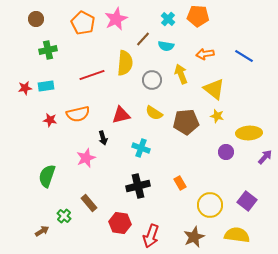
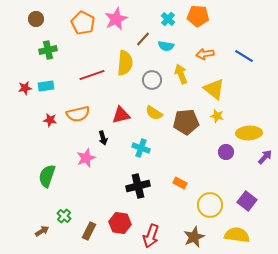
orange rectangle at (180, 183): rotated 32 degrees counterclockwise
brown rectangle at (89, 203): moved 28 px down; rotated 66 degrees clockwise
